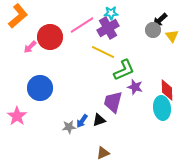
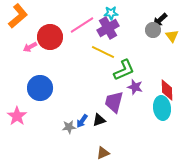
pink arrow: rotated 16 degrees clockwise
purple trapezoid: moved 1 px right
